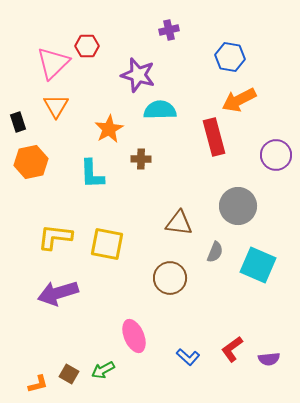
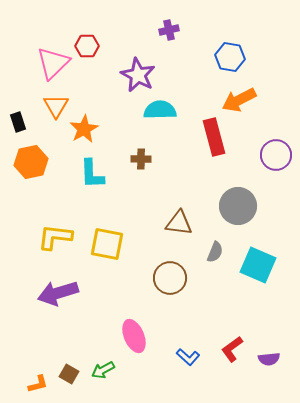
purple star: rotated 12 degrees clockwise
orange star: moved 25 px left
